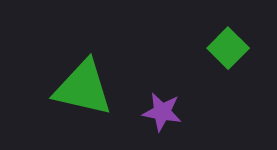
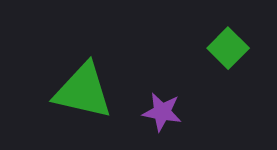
green triangle: moved 3 px down
